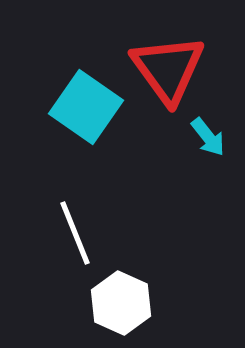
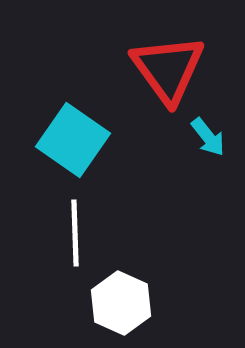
cyan square: moved 13 px left, 33 px down
white line: rotated 20 degrees clockwise
